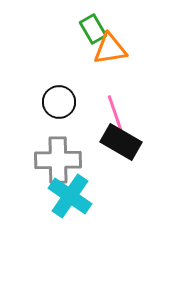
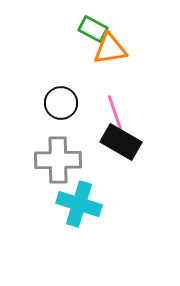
green rectangle: rotated 32 degrees counterclockwise
black circle: moved 2 px right, 1 px down
cyan cross: moved 9 px right, 8 px down; rotated 18 degrees counterclockwise
